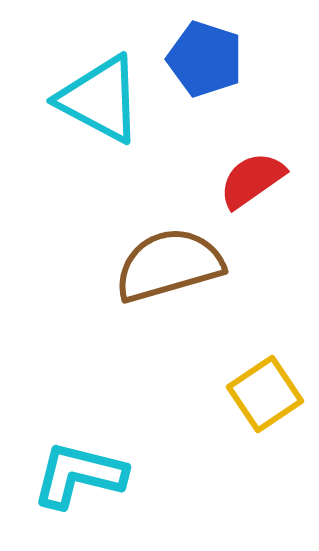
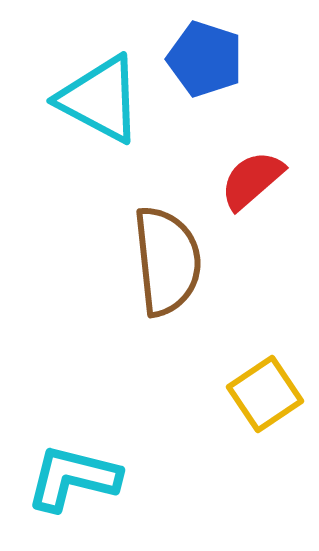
red semicircle: rotated 6 degrees counterclockwise
brown semicircle: moved 2 px left, 4 px up; rotated 100 degrees clockwise
cyan L-shape: moved 6 px left, 3 px down
